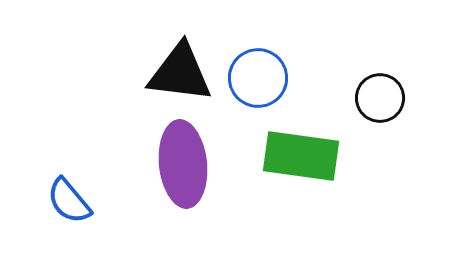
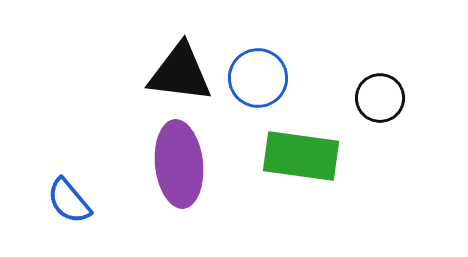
purple ellipse: moved 4 px left
